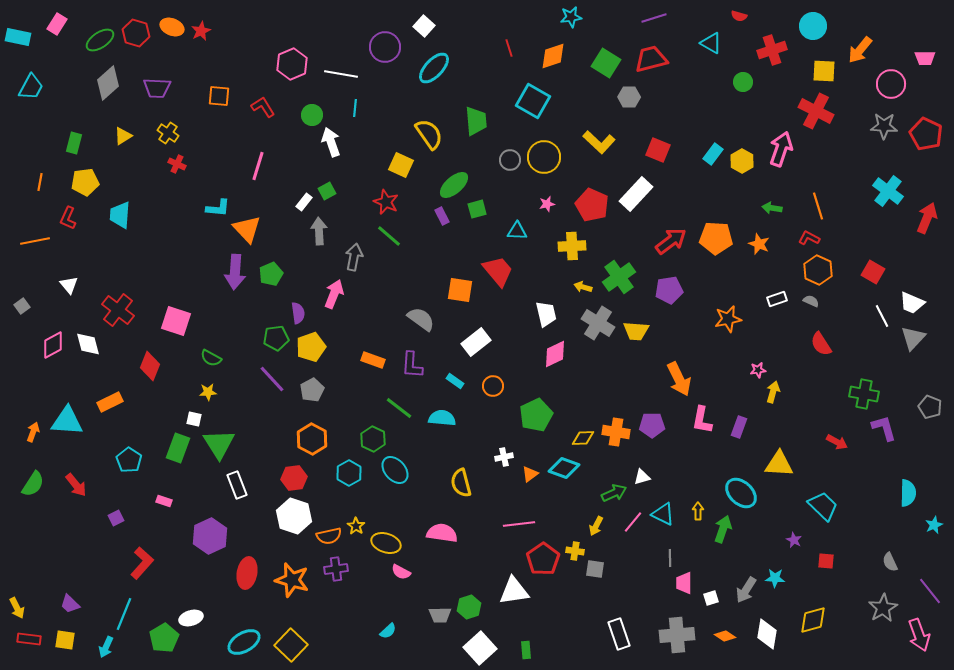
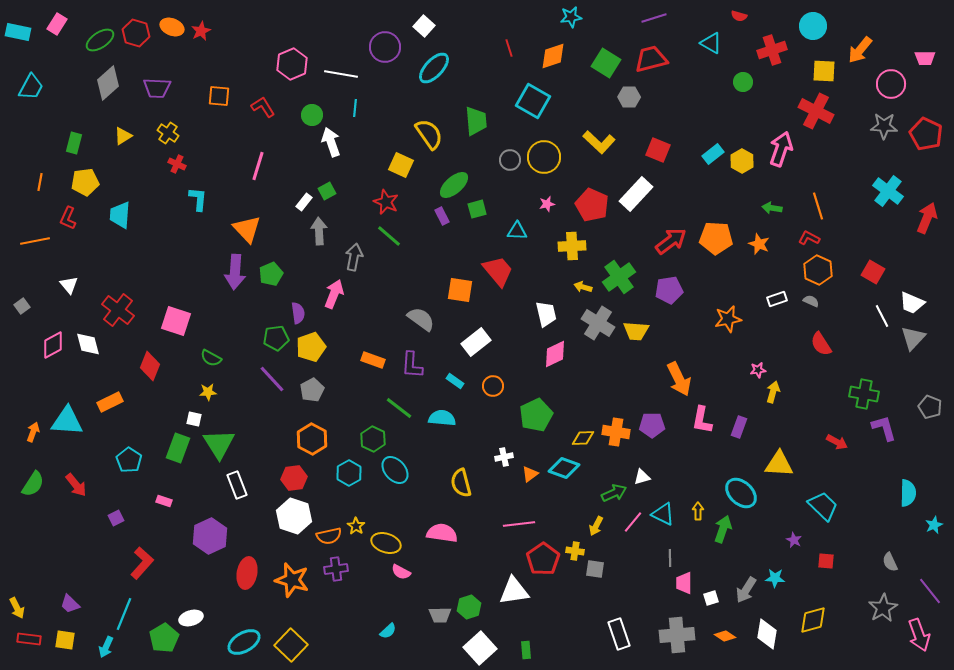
cyan rectangle at (18, 37): moved 5 px up
cyan rectangle at (713, 154): rotated 15 degrees clockwise
cyan L-shape at (218, 208): moved 20 px left, 9 px up; rotated 90 degrees counterclockwise
